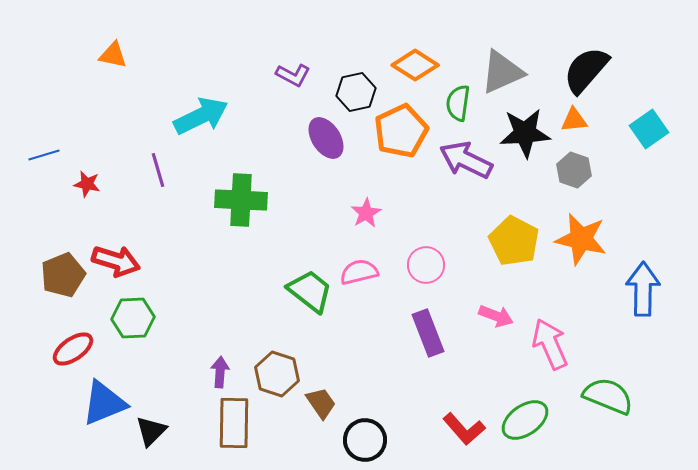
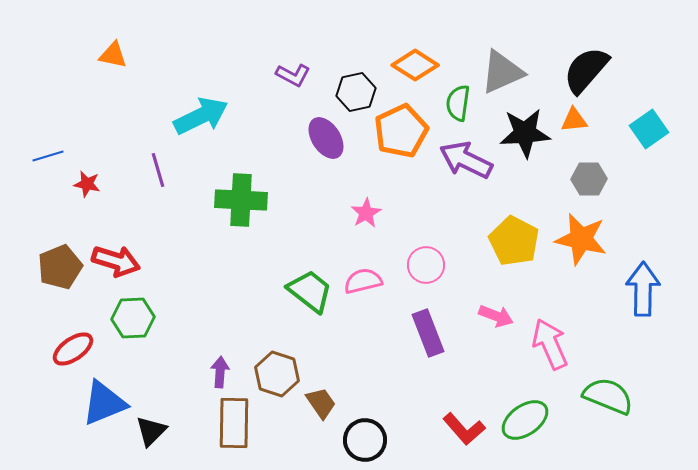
blue line at (44, 155): moved 4 px right, 1 px down
gray hexagon at (574, 170): moved 15 px right, 9 px down; rotated 20 degrees counterclockwise
pink semicircle at (359, 272): moved 4 px right, 9 px down
brown pentagon at (63, 275): moved 3 px left, 8 px up
